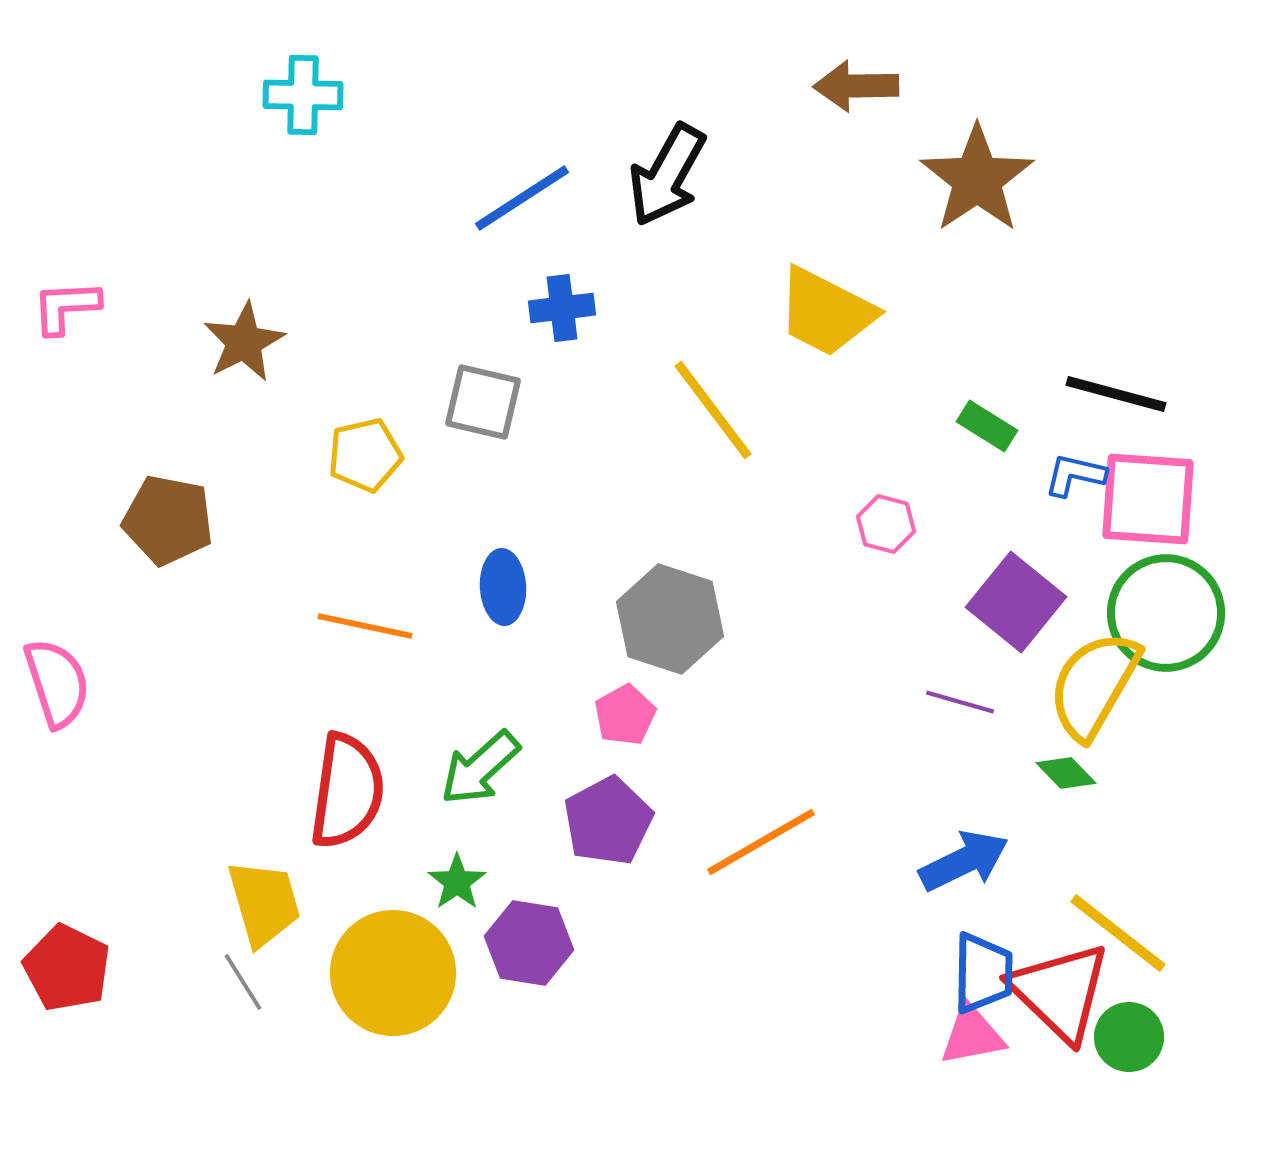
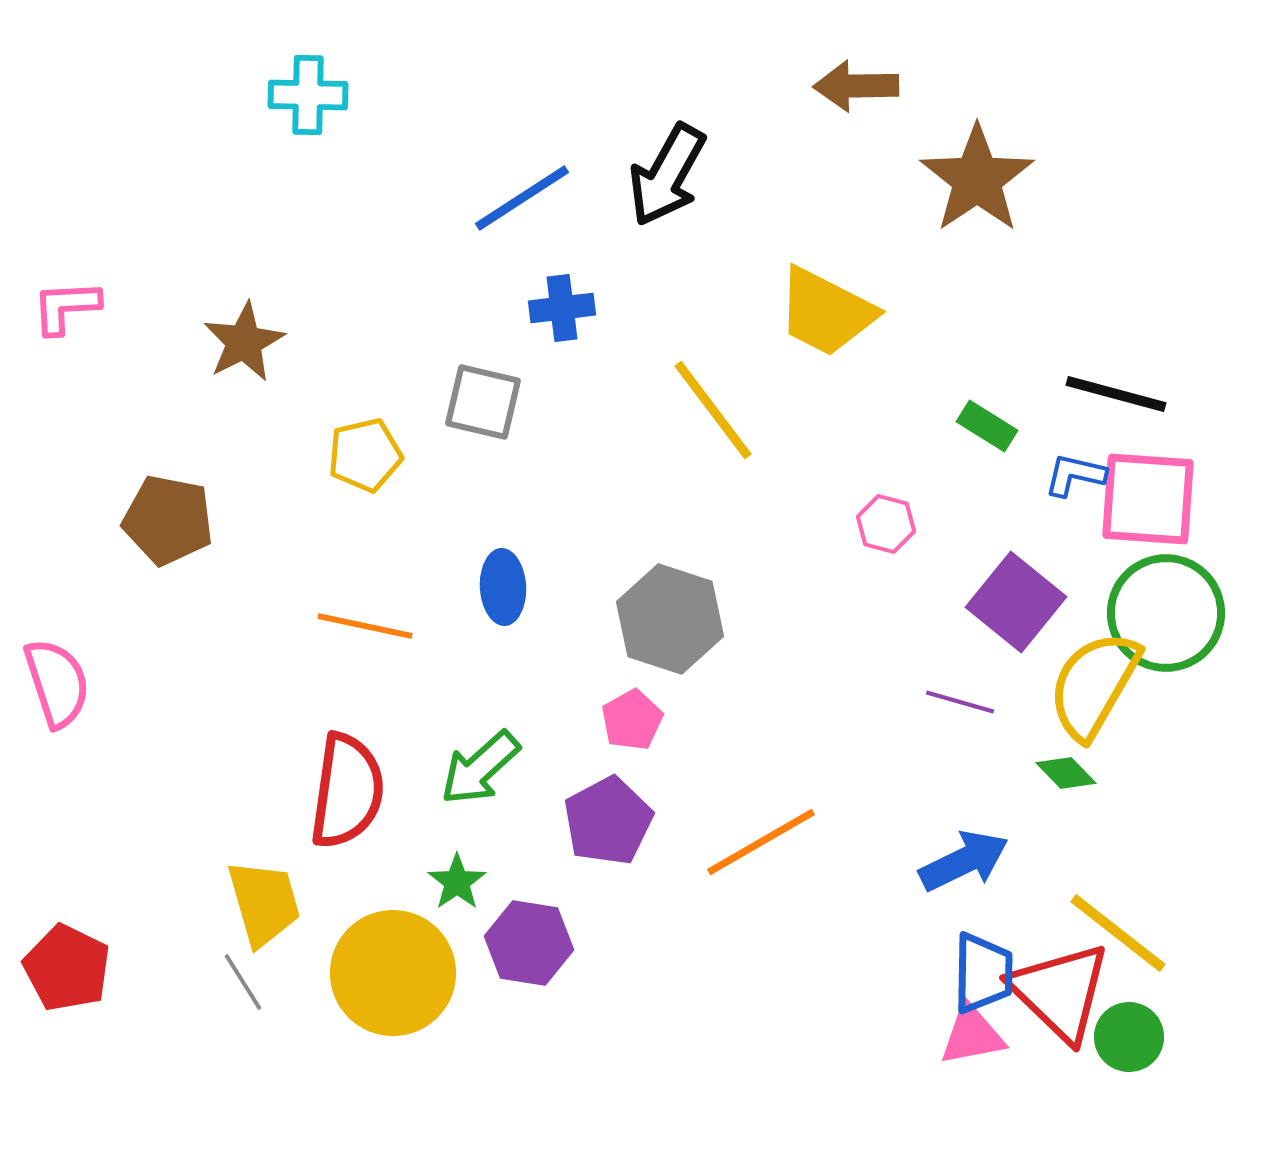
cyan cross at (303, 95): moved 5 px right
pink pentagon at (625, 715): moved 7 px right, 5 px down
